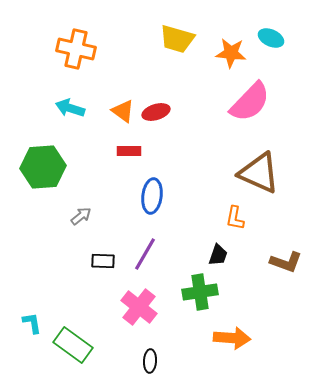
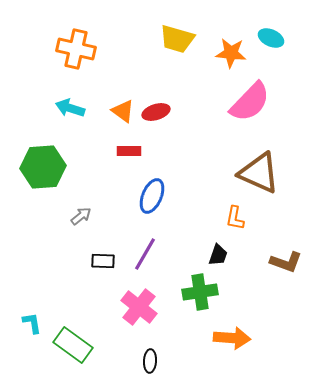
blue ellipse: rotated 16 degrees clockwise
